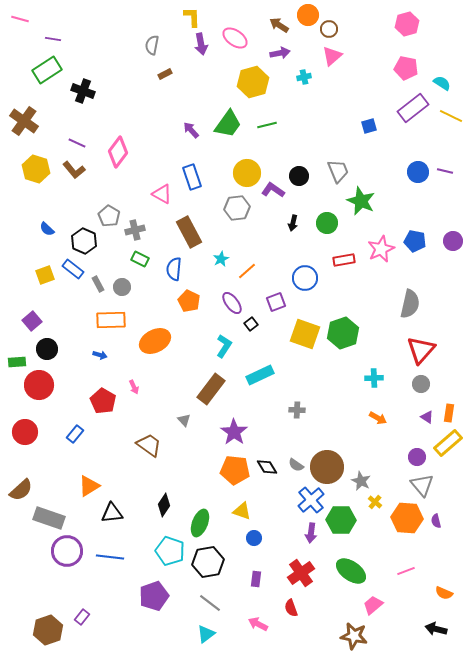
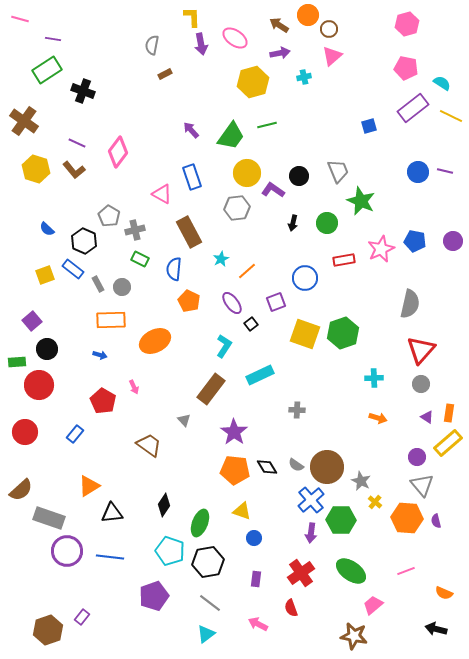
green trapezoid at (228, 124): moved 3 px right, 12 px down
orange arrow at (378, 418): rotated 12 degrees counterclockwise
